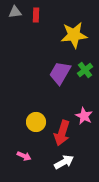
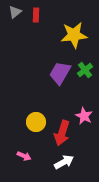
gray triangle: rotated 32 degrees counterclockwise
